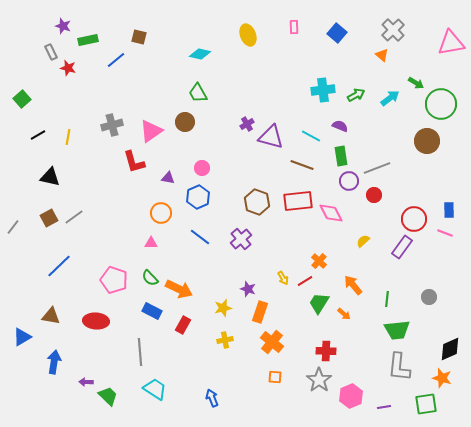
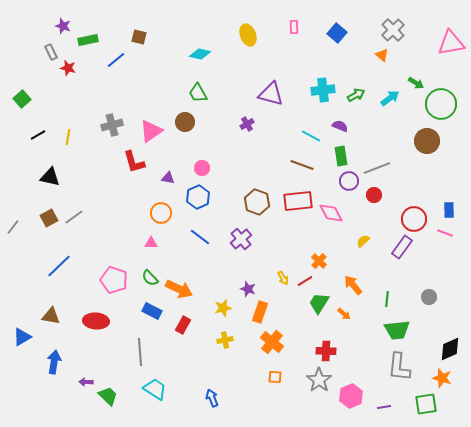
purple triangle at (271, 137): moved 43 px up
